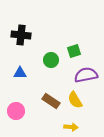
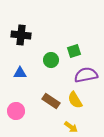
yellow arrow: rotated 32 degrees clockwise
